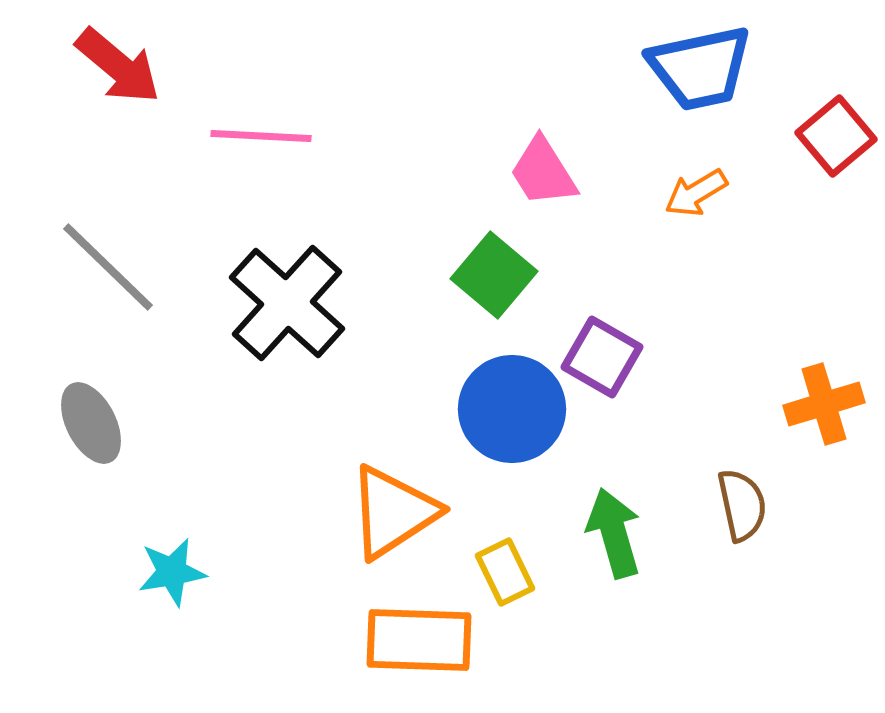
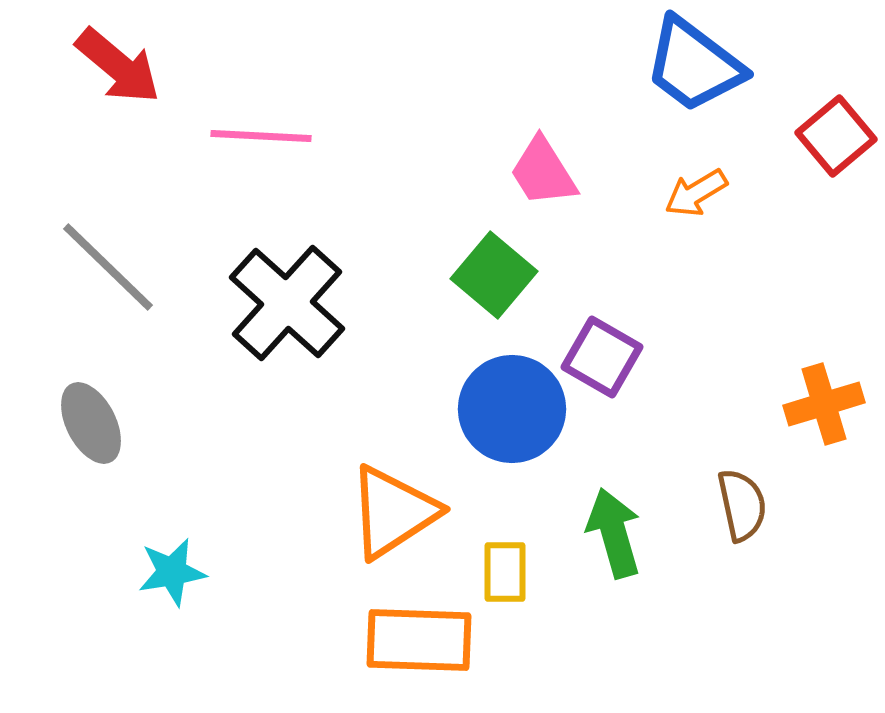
blue trapezoid: moved 6 px left, 3 px up; rotated 49 degrees clockwise
yellow rectangle: rotated 26 degrees clockwise
